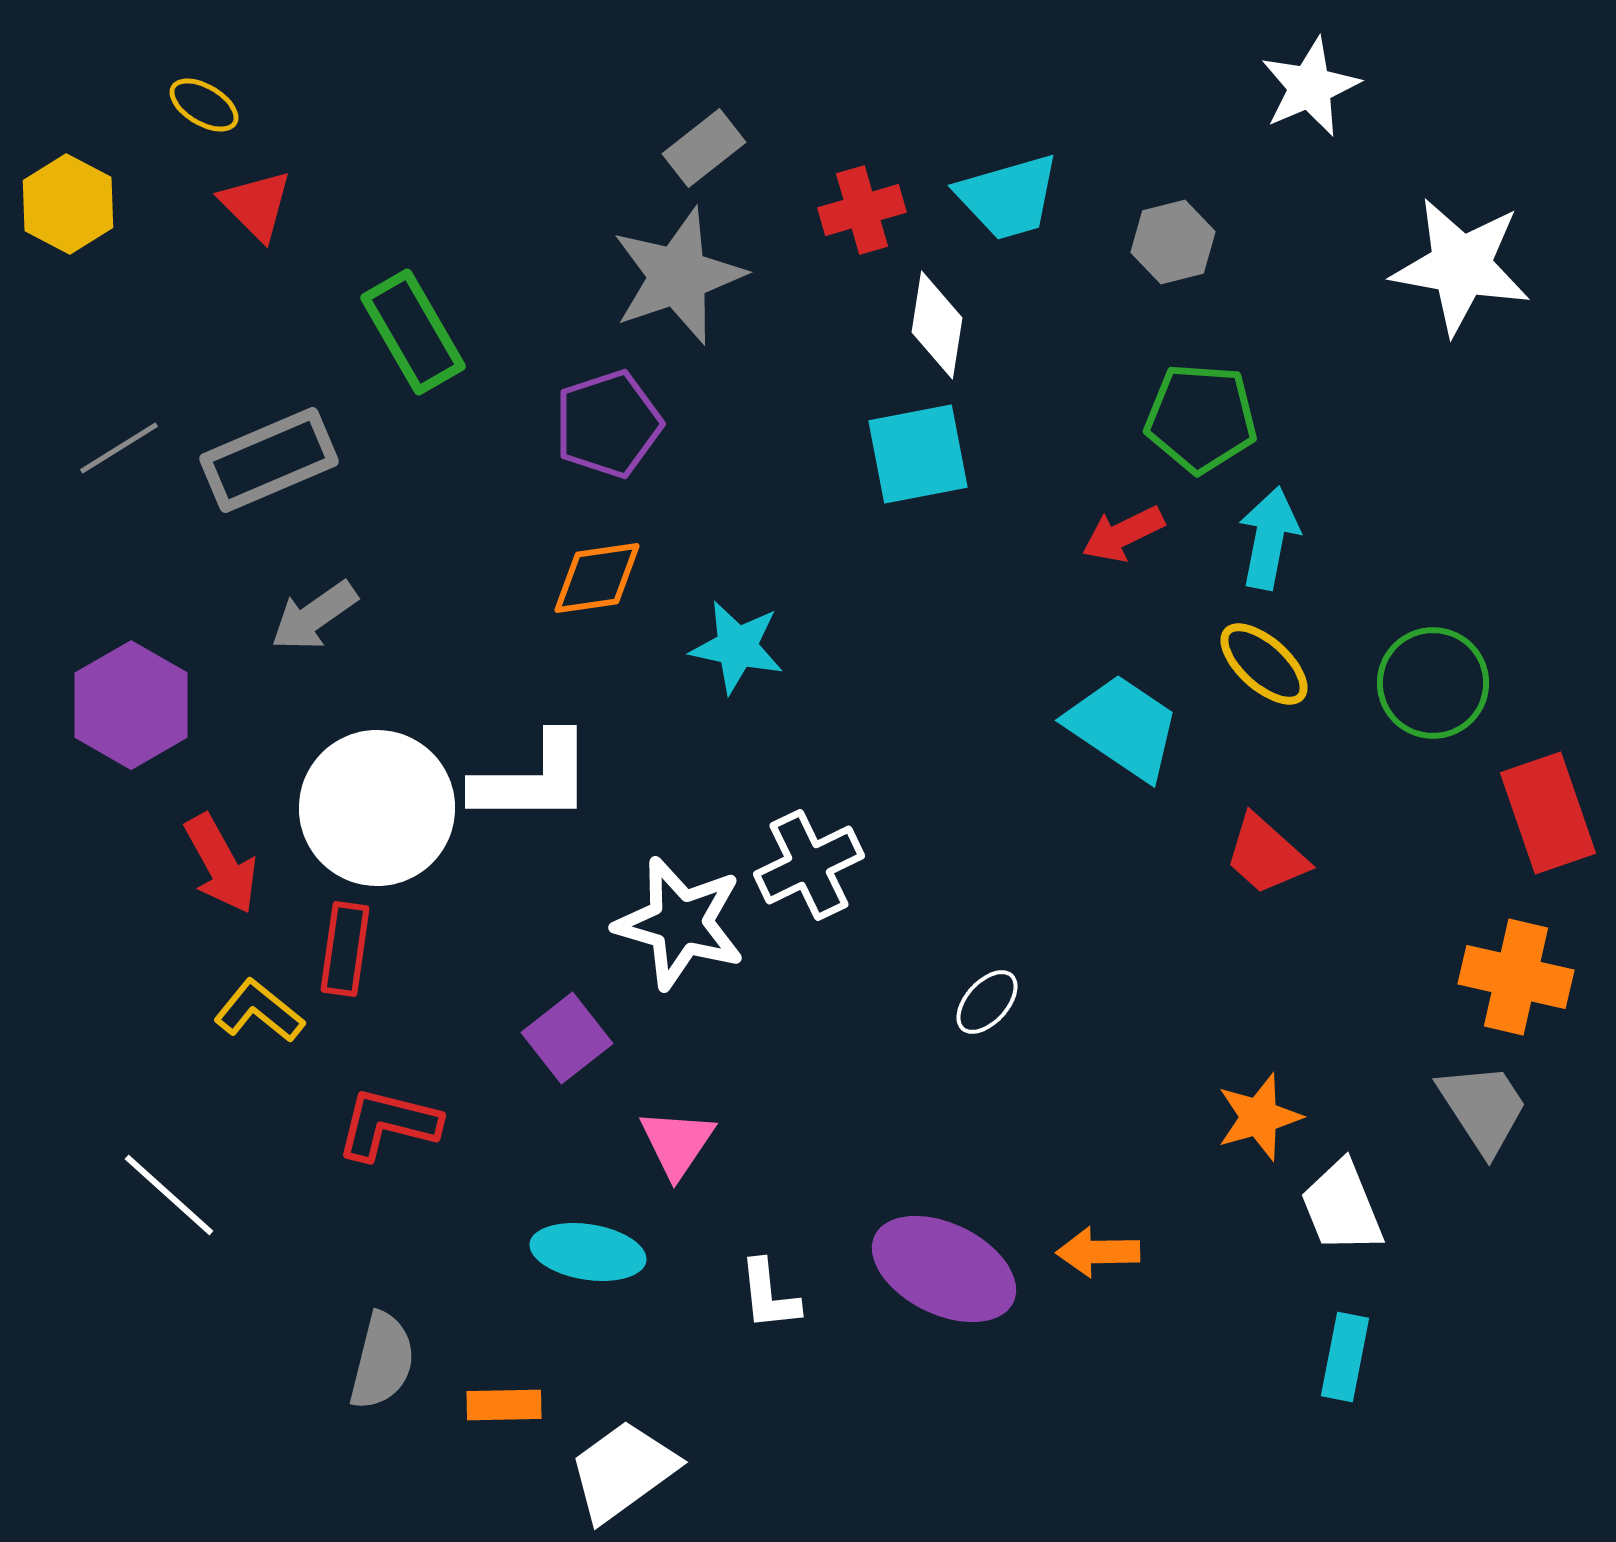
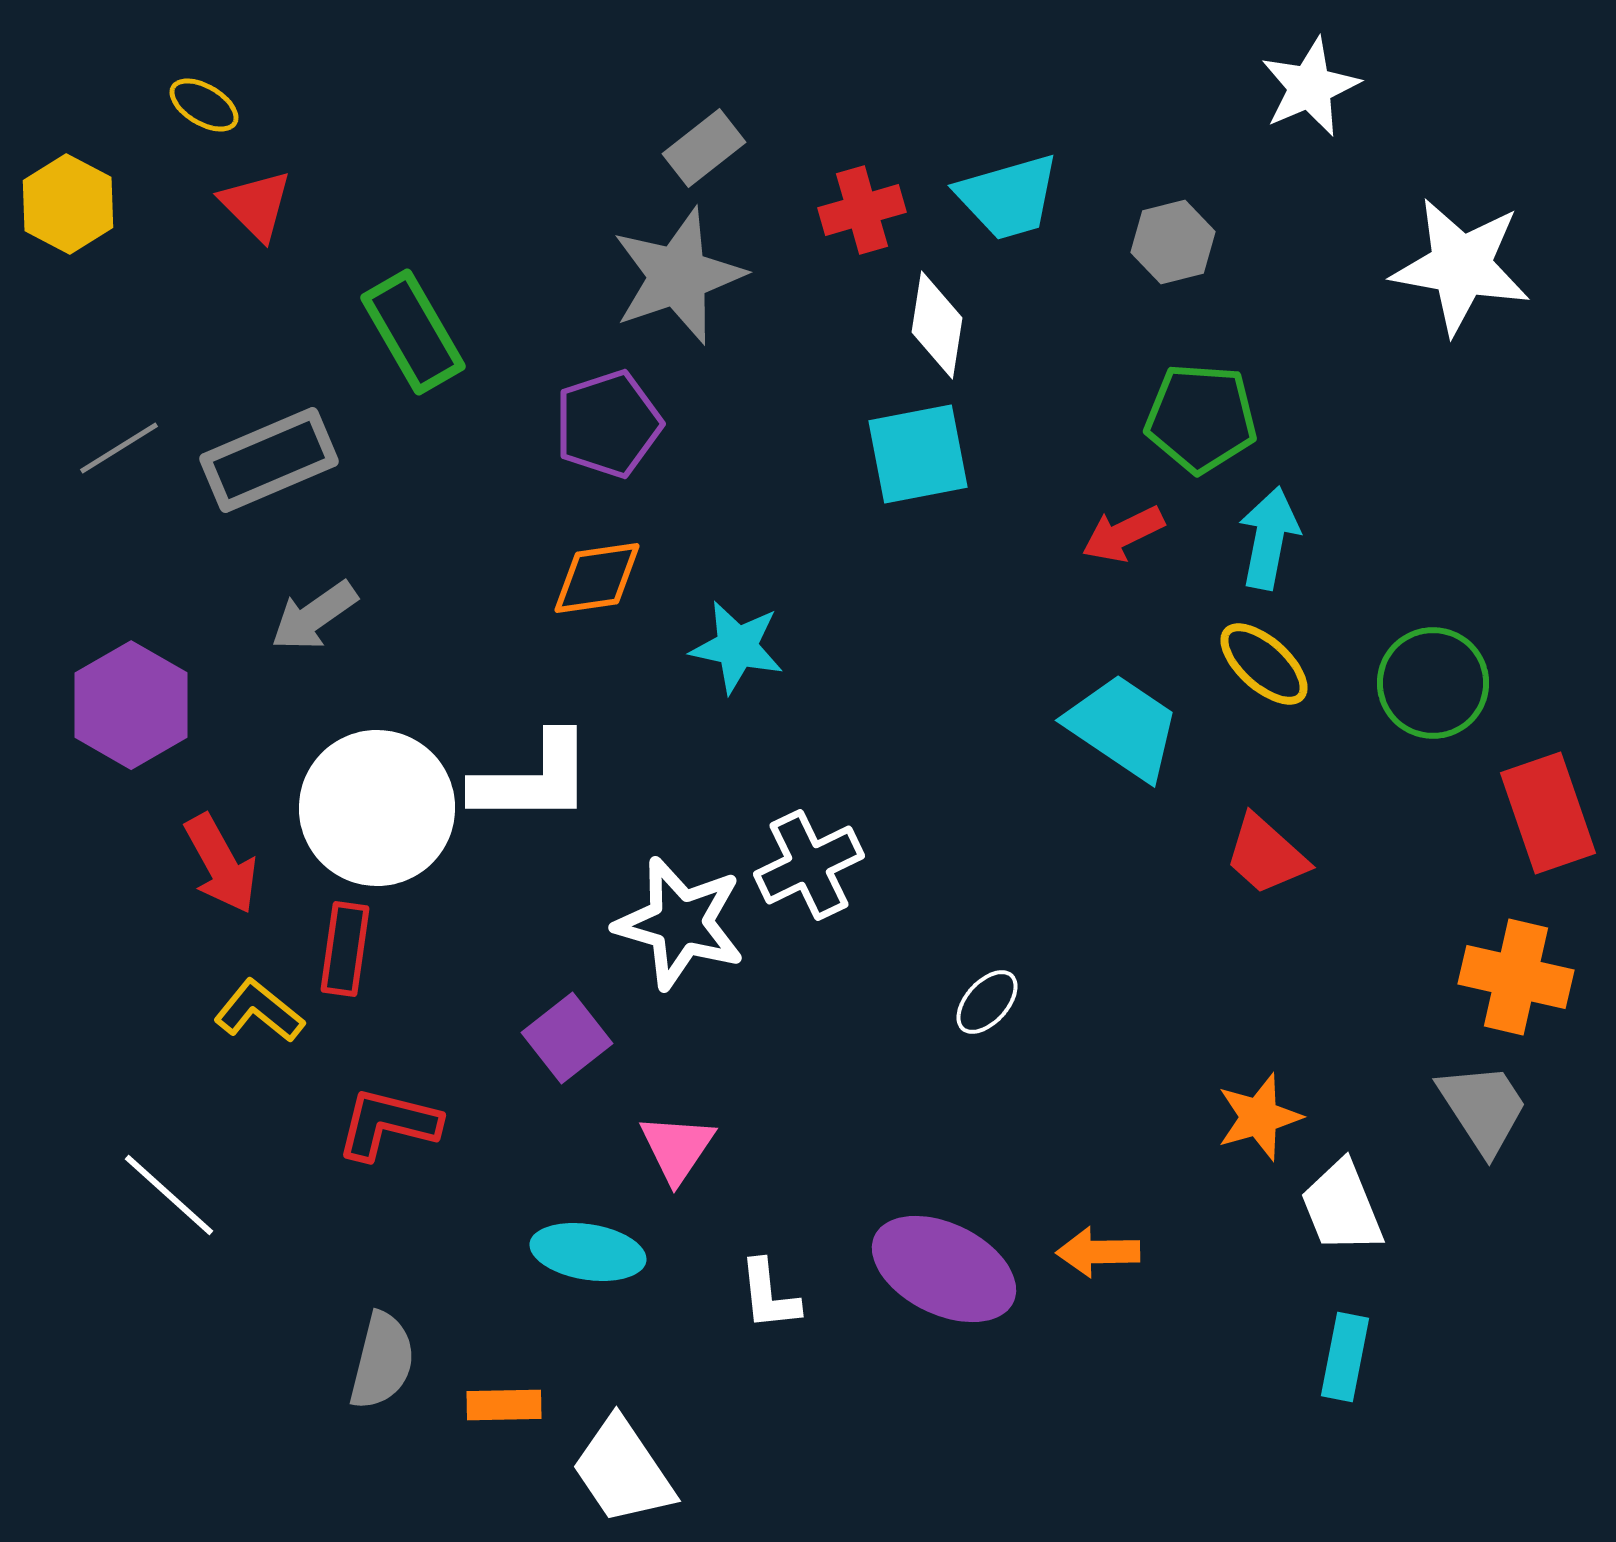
pink triangle at (677, 1143): moved 5 px down
white trapezoid at (623, 1471): rotated 88 degrees counterclockwise
